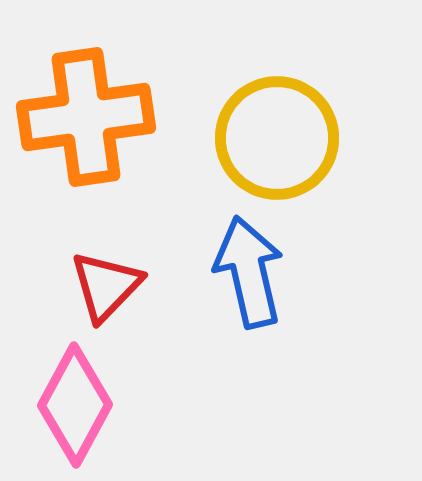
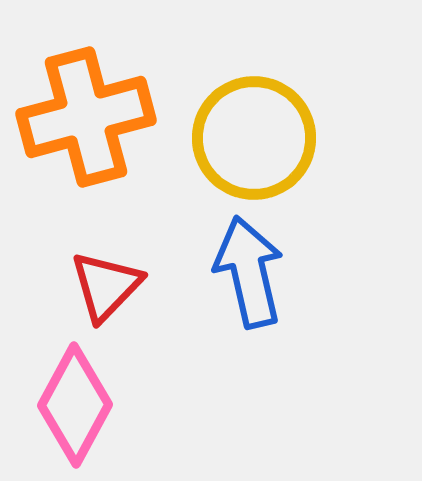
orange cross: rotated 7 degrees counterclockwise
yellow circle: moved 23 px left
